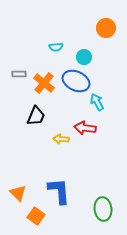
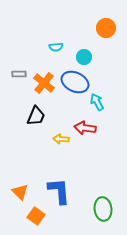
blue ellipse: moved 1 px left, 1 px down
orange triangle: moved 2 px right, 1 px up
